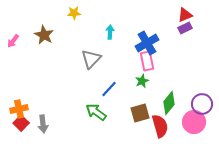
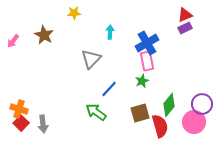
green diamond: moved 2 px down
orange cross: rotated 30 degrees clockwise
